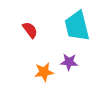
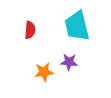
red semicircle: rotated 42 degrees clockwise
